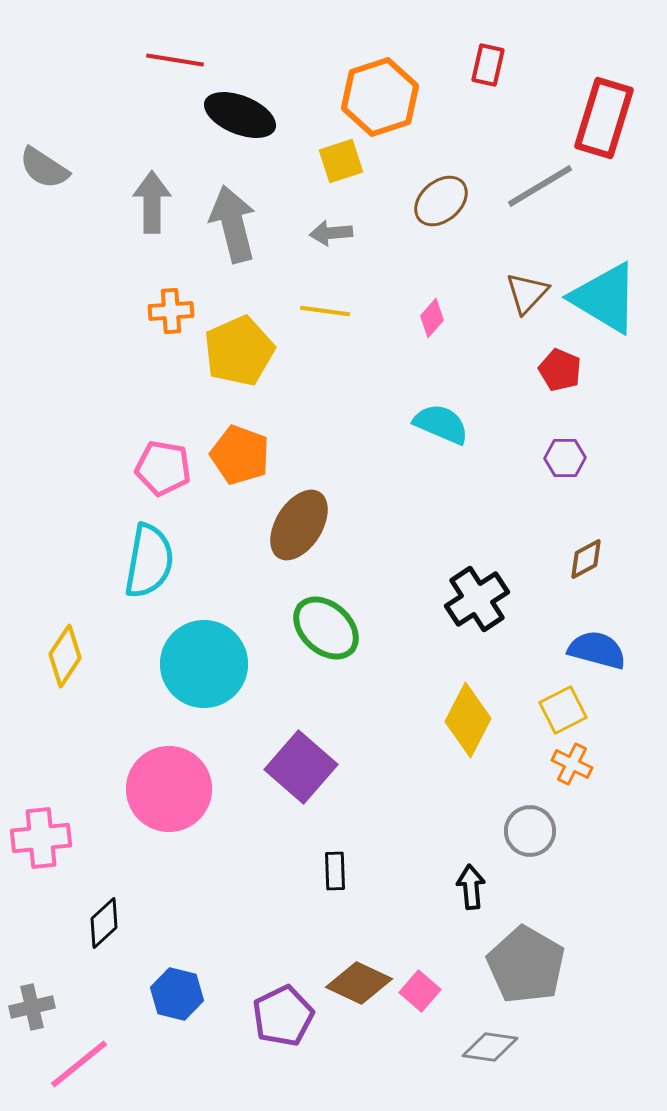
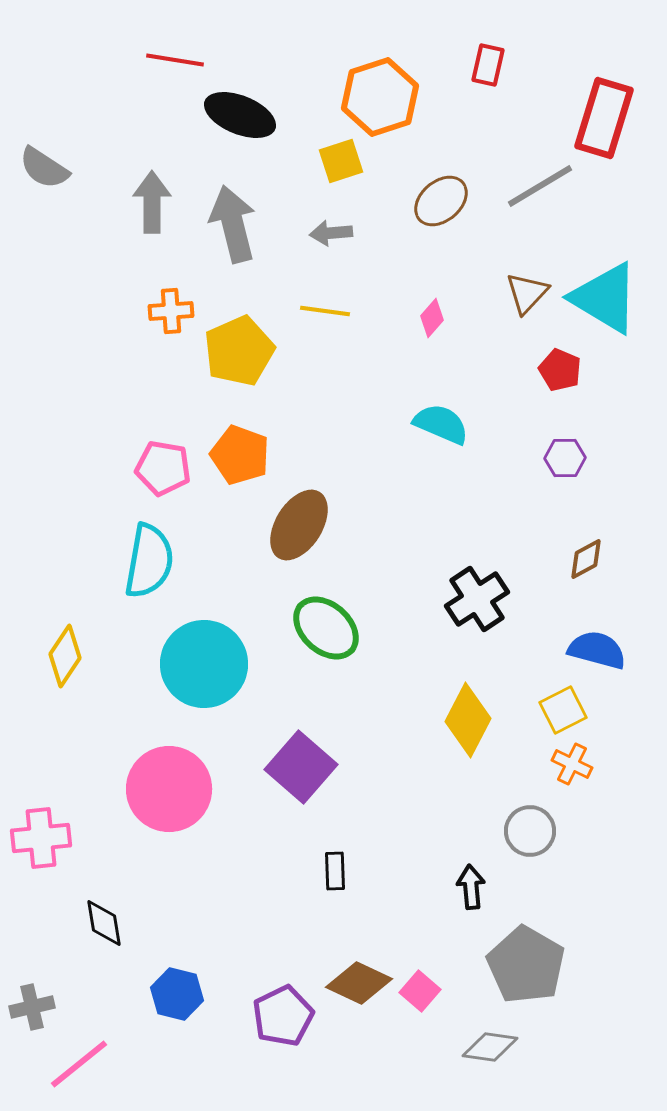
black diamond at (104, 923): rotated 57 degrees counterclockwise
